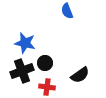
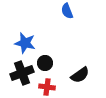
black cross: moved 2 px down
